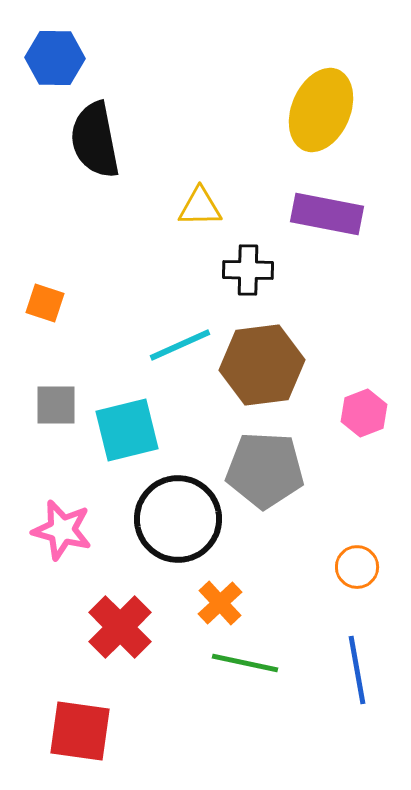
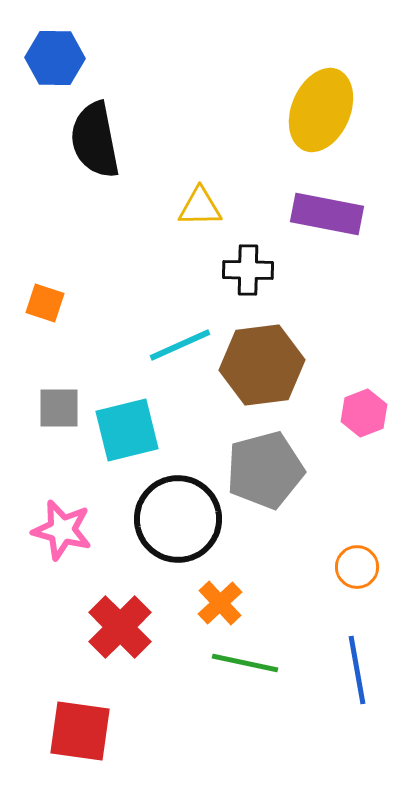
gray square: moved 3 px right, 3 px down
gray pentagon: rotated 18 degrees counterclockwise
